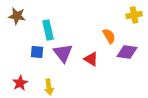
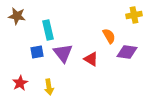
blue square: rotated 16 degrees counterclockwise
